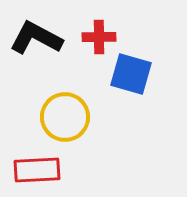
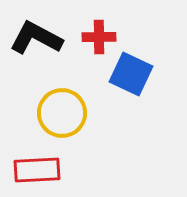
blue square: rotated 9 degrees clockwise
yellow circle: moved 3 px left, 4 px up
